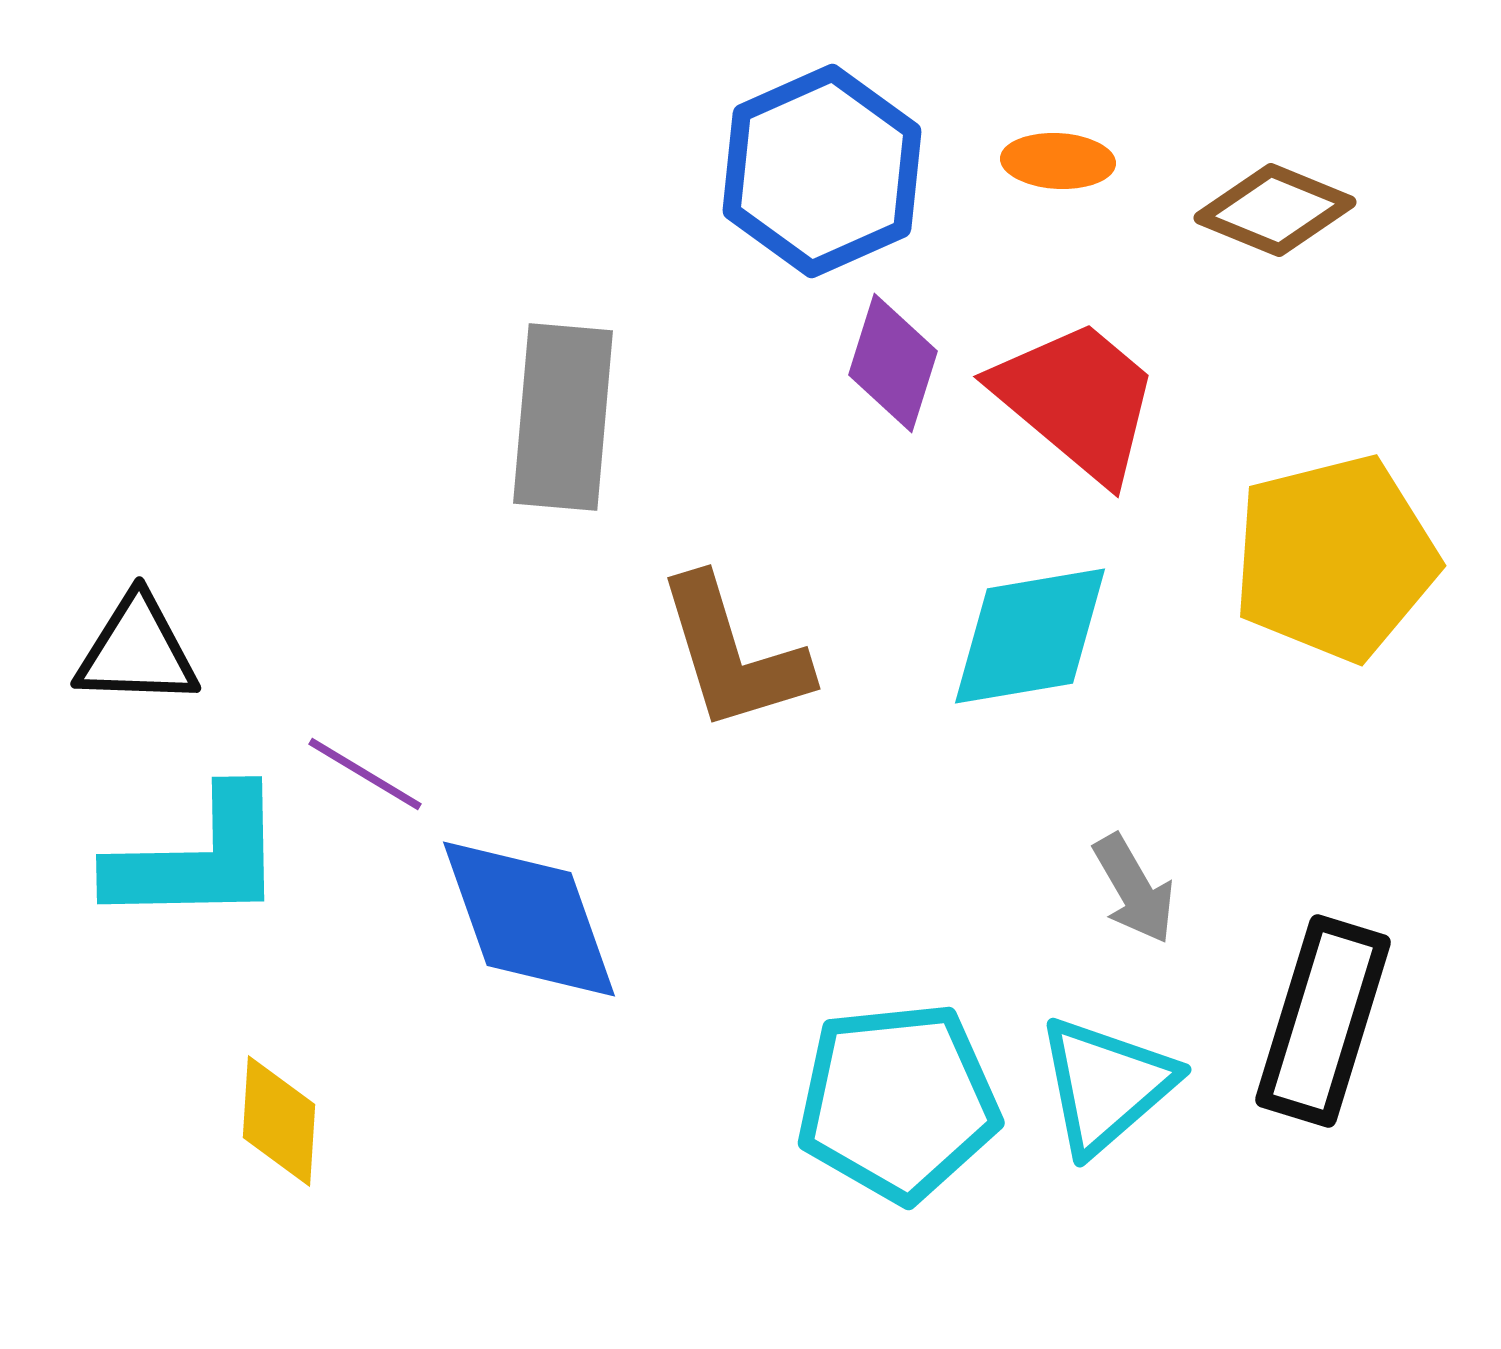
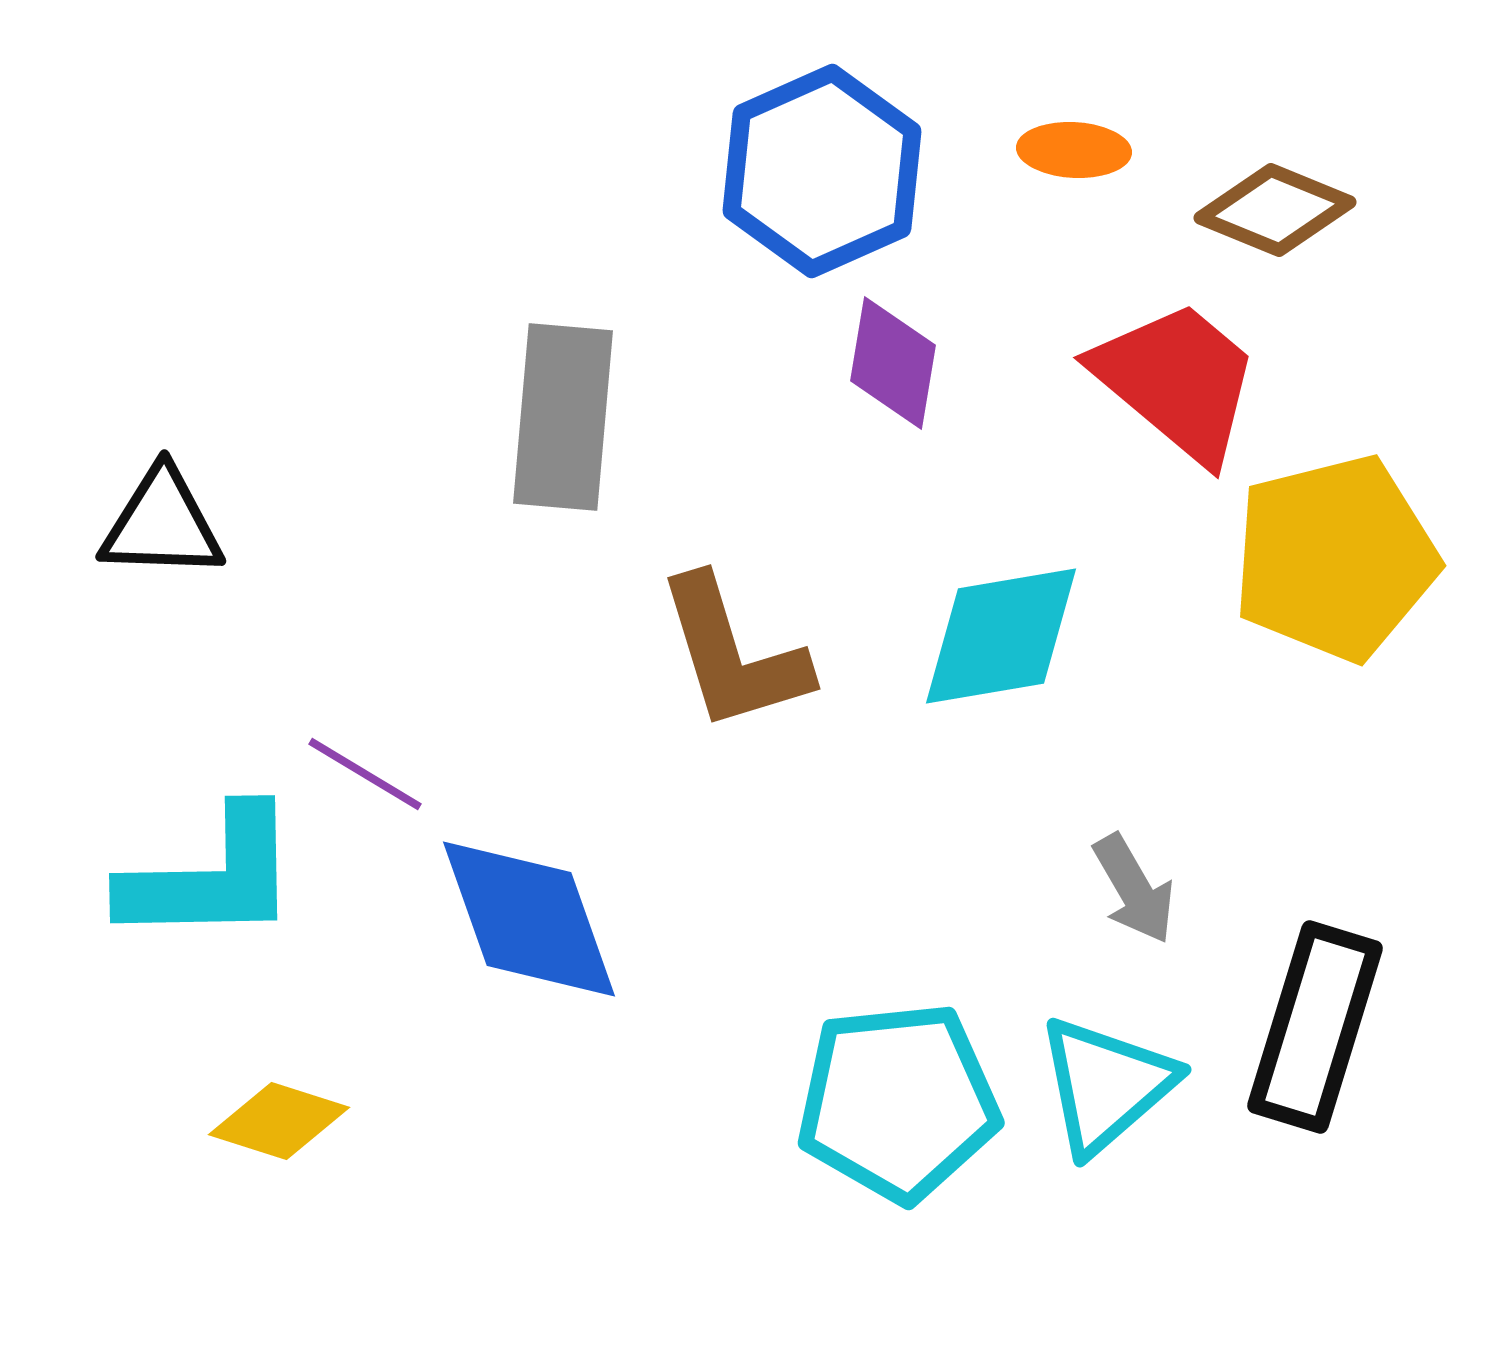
orange ellipse: moved 16 px right, 11 px up
purple diamond: rotated 8 degrees counterclockwise
red trapezoid: moved 100 px right, 19 px up
cyan diamond: moved 29 px left
black triangle: moved 25 px right, 127 px up
cyan L-shape: moved 13 px right, 19 px down
black rectangle: moved 8 px left, 6 px down
yellow diamond: rotated 76 degrees counterclockwise
